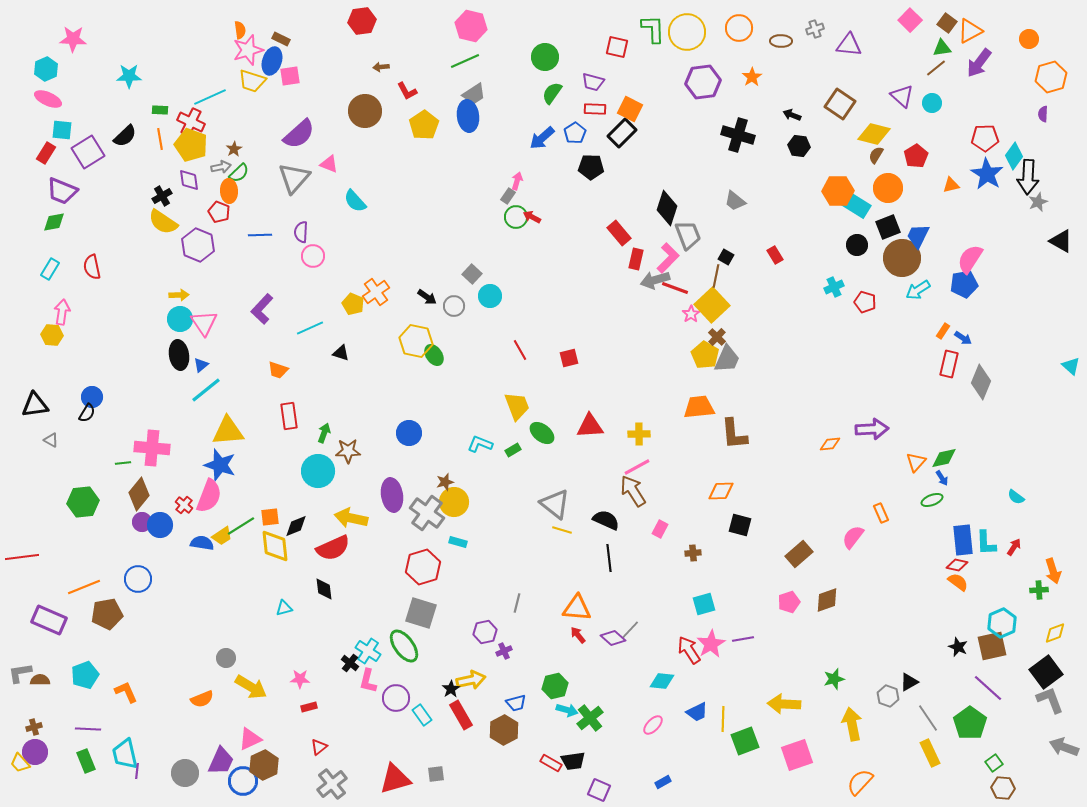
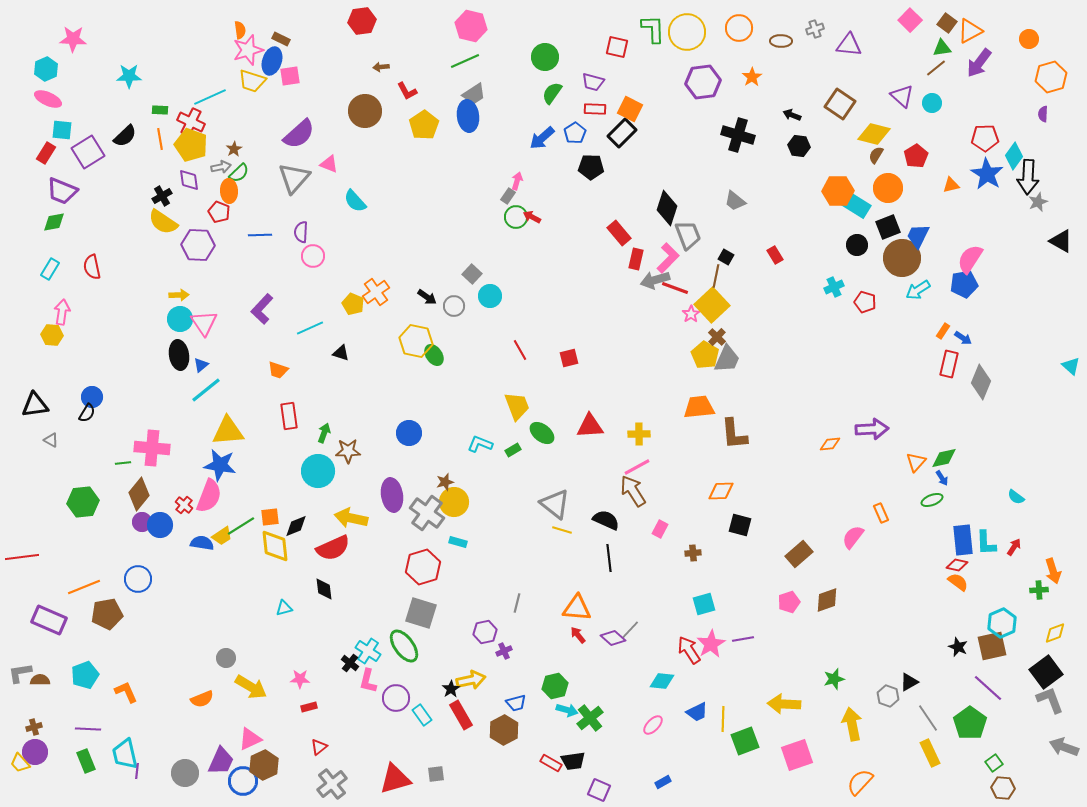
purple hexagon at (198, 245): rotated 20 degrees counterclockwise
blue star at (220, 465): rotated 8 degrees counterclockwise
